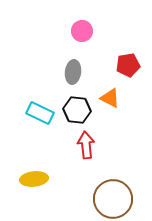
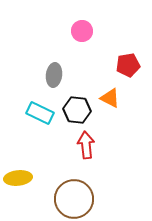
gray ellipse: moved 19 px left, 3 px down
yellow ellipse: moved 16 px left, 1 px up
brown circle: moved 39 px left
